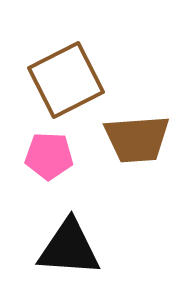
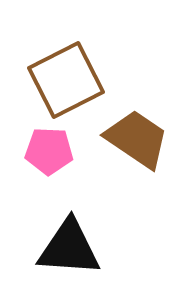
brown trapezoid: rotated 142 degrees counterclockwise
pink pentagon: moved 5 px up
